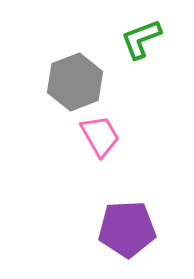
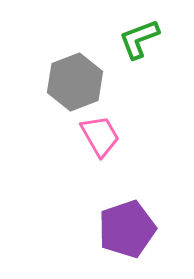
green L-shape: moved 2 px left
purple pentagon: rotated 16 degrees counterclockwise
